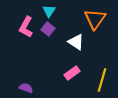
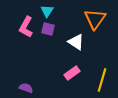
cyan triangle: moved 2 px left
purple square: rotated 24 degrees counterclockwise
